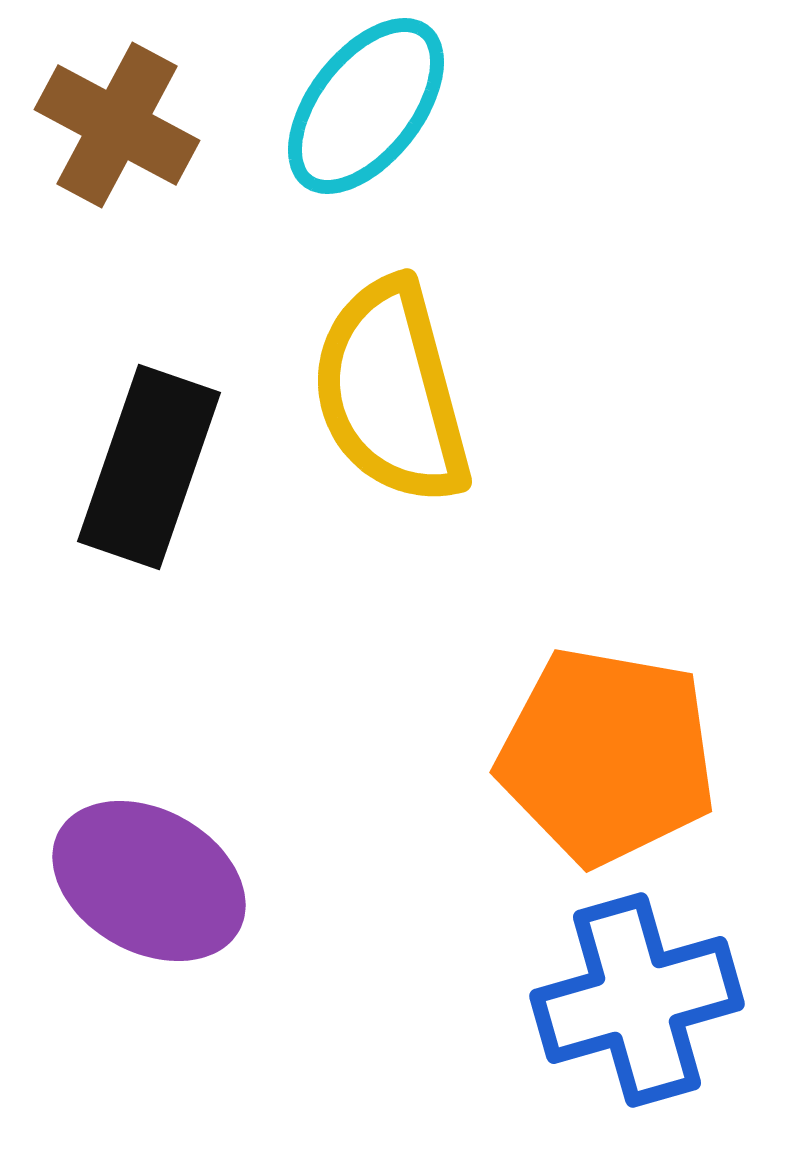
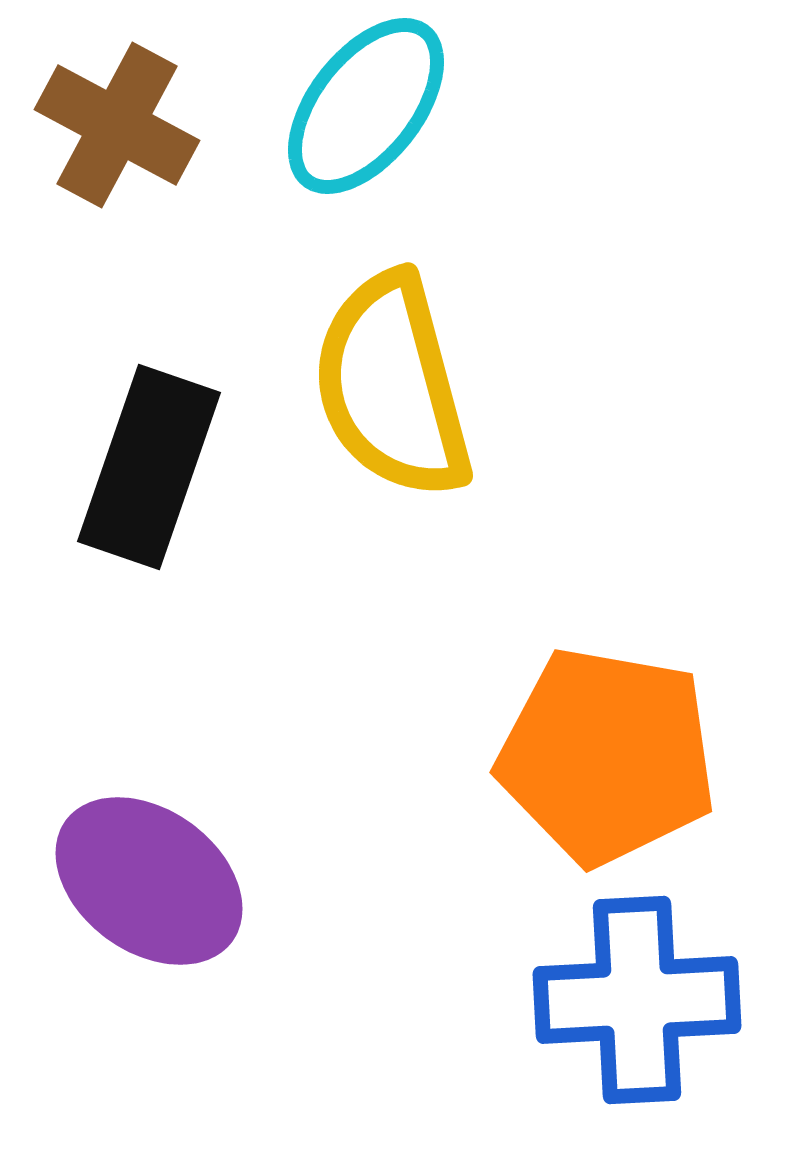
yellow semicircle: moved 1 px right, 6 px up
purple ellipse: rotated 7 degrees clockwise
blue cross: rotated 13 degrees clockwise
